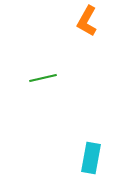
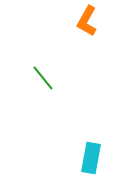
green line: rotated 64 degrees clockwise
